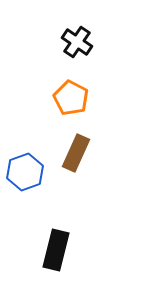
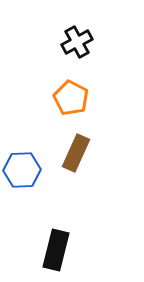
black cross: rotated 28 degrees clockwise
blue hexagon: moved 3 px left, 2 px up; rotated 18 degrees clockwise
